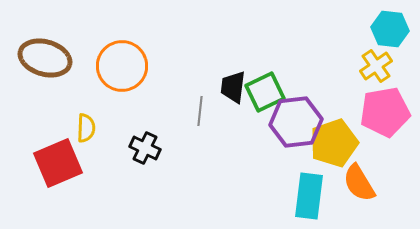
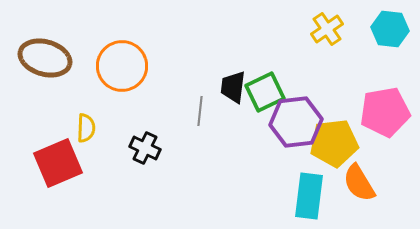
yellow cross: moved 49 px left, 37 px up
yellow pentagon: rotated 12 degrees clockwise
